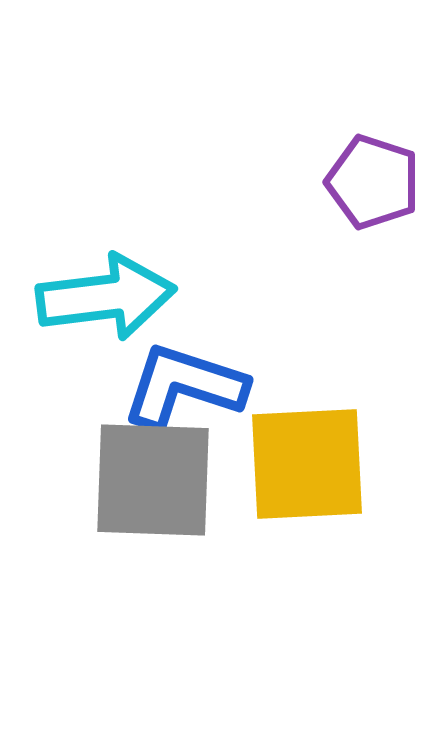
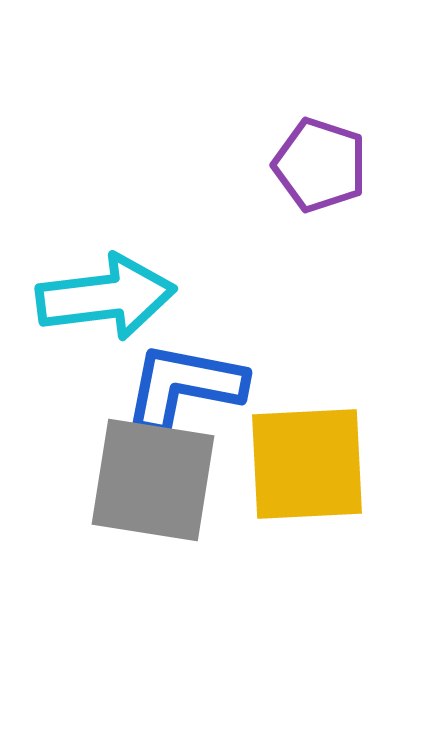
purple pentagon: moved 53 px left, 17 px up
blue L-shape: rotated 7 degrees counterclockwise
gray square: rotated 7 degrees clockwise
